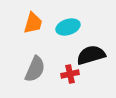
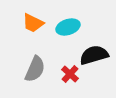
orange trapezoid: rotated 100 degrees clockwise
black semicircle: moved 3 px right
red cross: rotated 36 degrees counterclockwise
